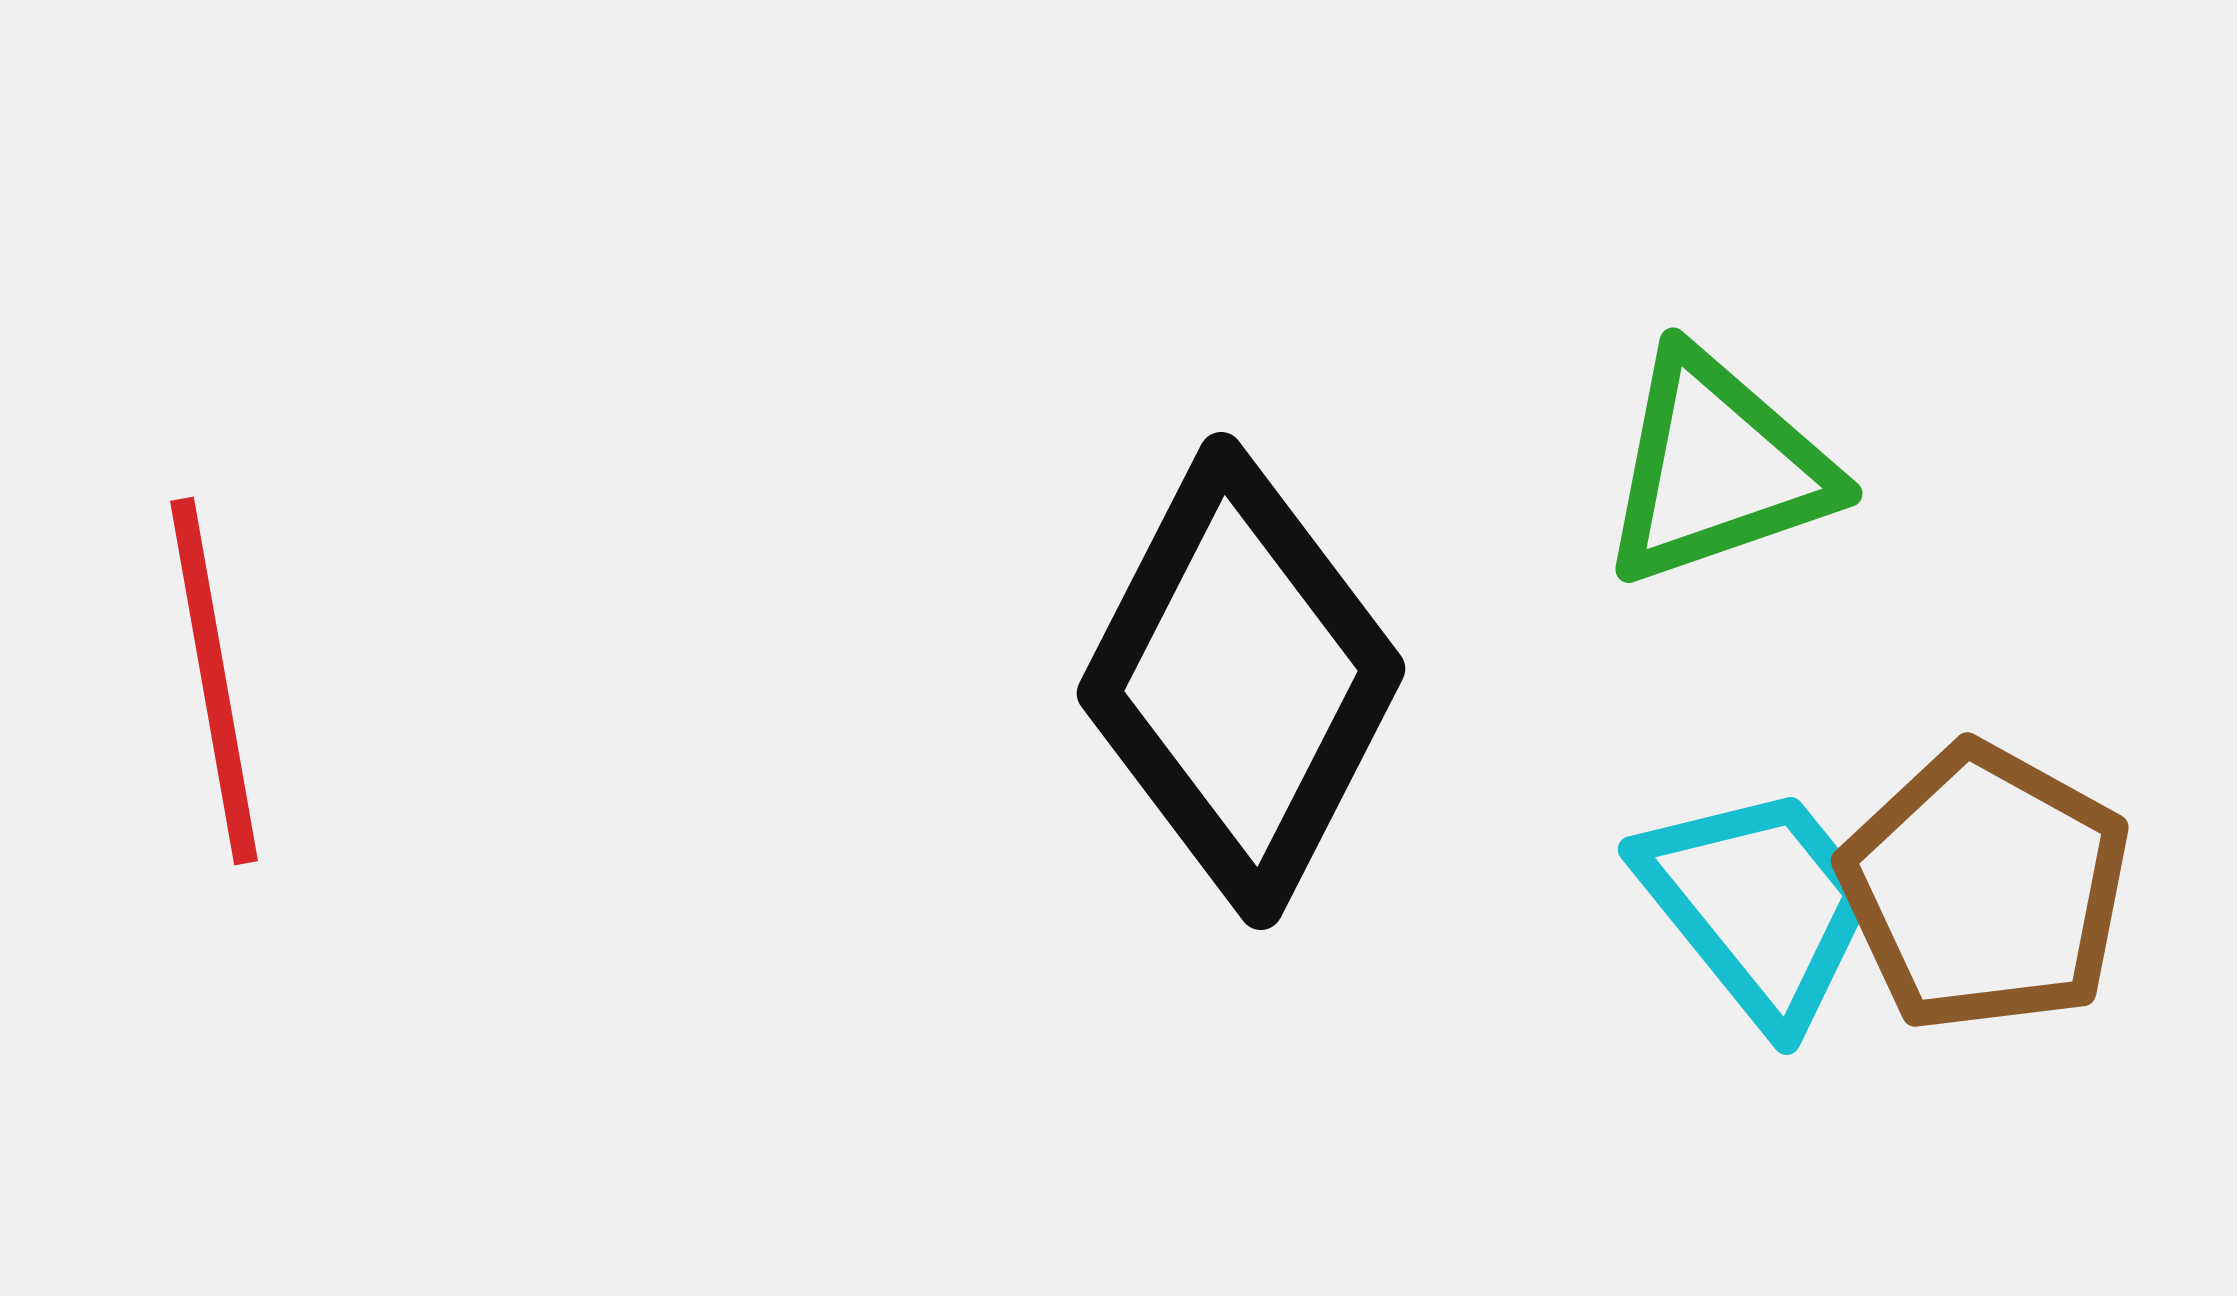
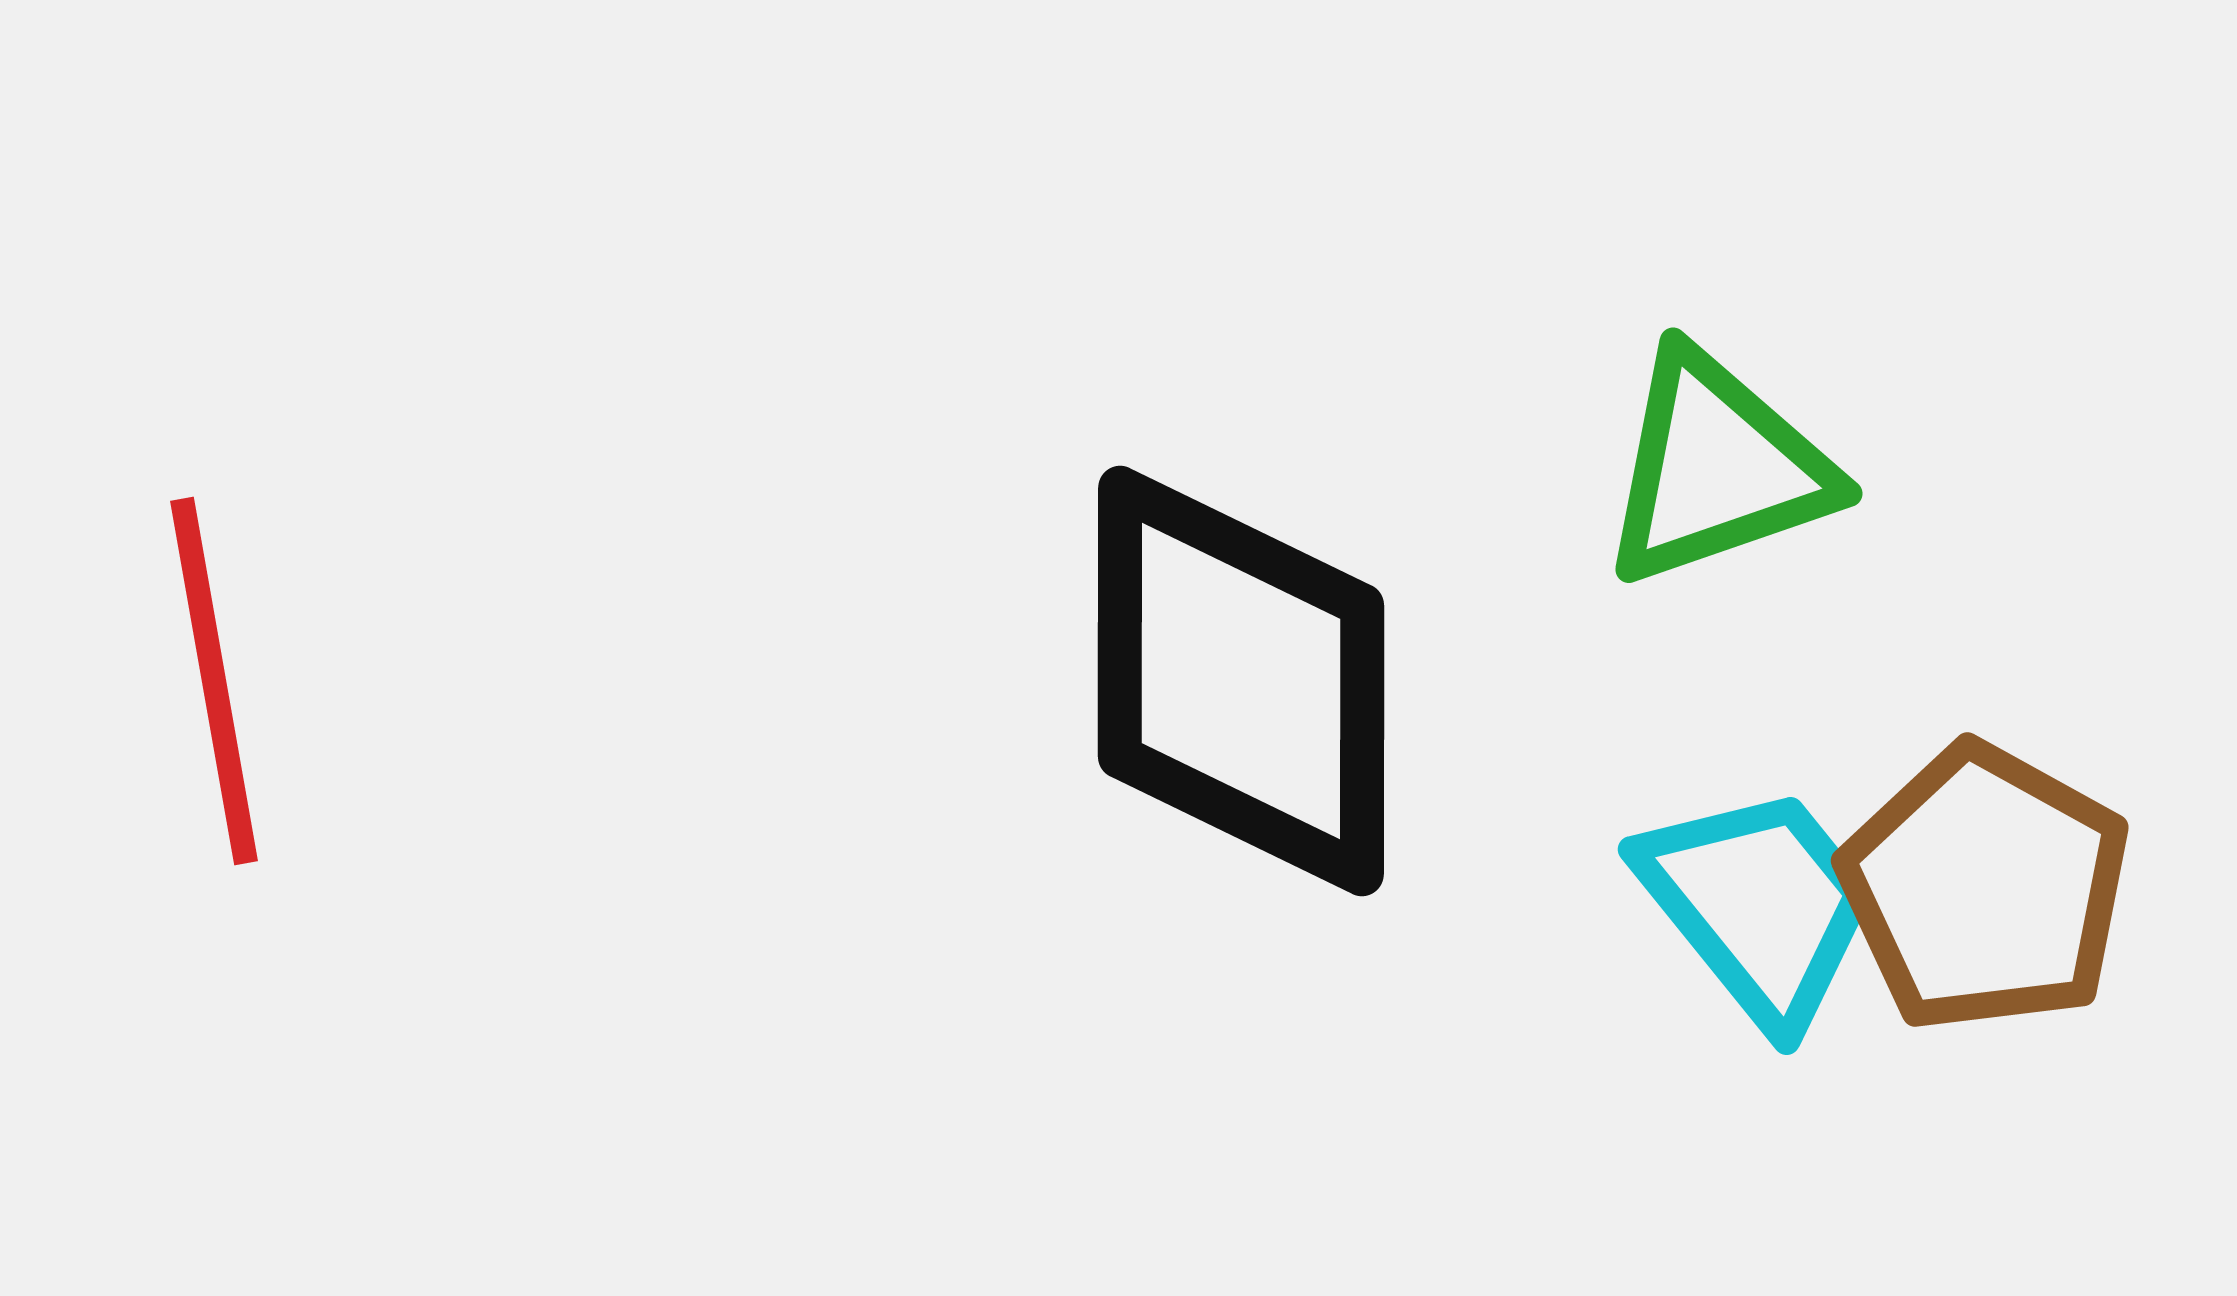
black diamond: rotated 27 degrees counterclockwise
